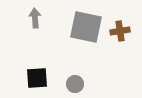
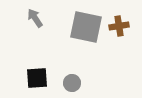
gray arrow: rotated 30 degrees counterclockwise
brown cross: moved 1 px left, 5 px up
gray circle: moved 3 px left, 1 px up
